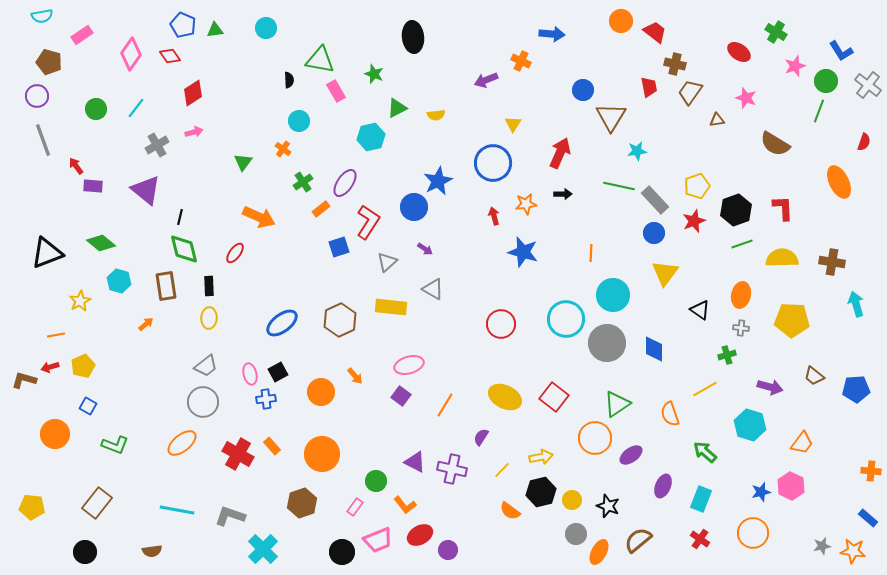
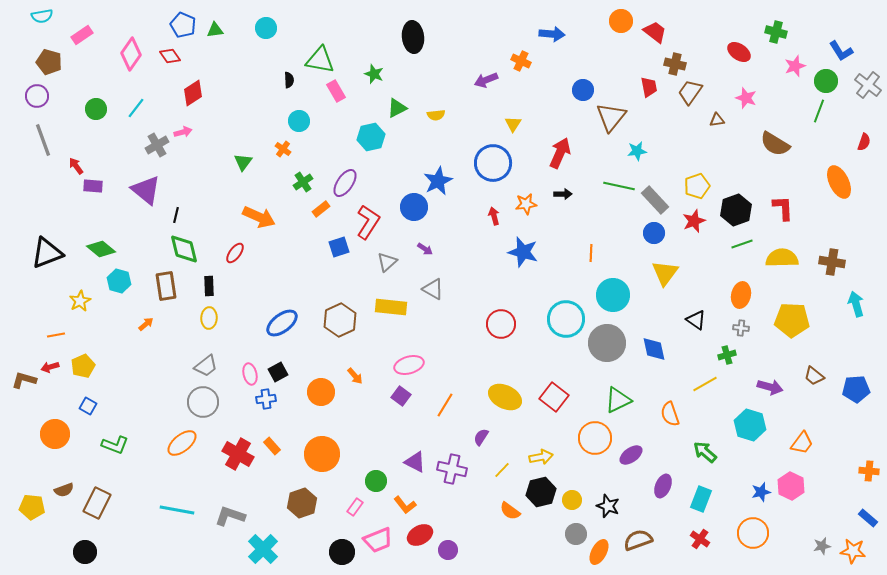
green cross at (776, 32): rotated 15 degrees counterclockwise
brown triangle at (611, 117): rotated 8 degrees clockwise
pink arrow at (194, 132): moved 11 px left
black line at (180, 217): moved 4 px left, 2 px up
green diamond at (101, 243): moved 6 px down
black triangle at (700, 310): moved 4 px left, 10 px down
blue diamond at (654, 349): rotated 12 degrees counterclockwise
yellow line at (705, 389): moved 5 px up
green triangle at (617, 404): moved 1 px right, 4 px up; rotated 8 degrees clockwise
orange cross at (871, 471): moved 2 px left
brown rectangle at (97, 503): rotated 12 degrees counterclockwise
brown semicircle at (638, 540): rotated 20 degrees clockwise
brown semicircle at (152, 551): moved 88 px left, 61 px up; rotated 12 degrees counterclockwise
